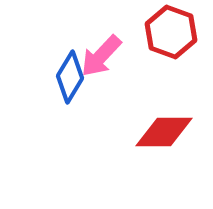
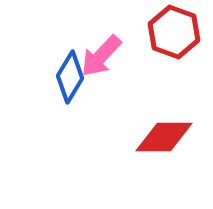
red hexagon: moved 3 px right
red diamond: moved 5 px down
